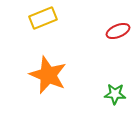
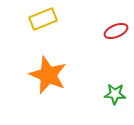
yellow rectangle: moved 1 px down
red ellipse: moved 2 px left
